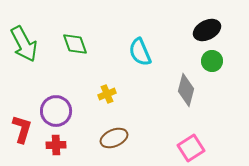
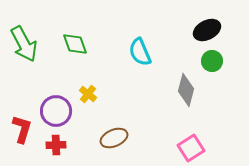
yellow cross: moved 19 px left; rotated 30 degrees counterclockwise
